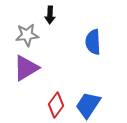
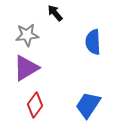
black arrow: moved 5 px right, 2 px up; rotated 138 degrees clockwise
red diamond: moved 21 px left
